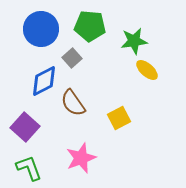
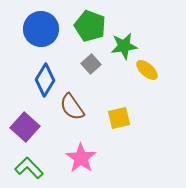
green pentagon: rotated 16 degrees clockwise
green star: moved 10 px left, 5 px down
gray square: moved 19 px right, 6 px down
blue diamond: moved 1 px right, 1 px up; rotated 32 degrees counterclockwise
brown semicircle: moved 1 px left, 4 px down
yellow square: rotated 15 degrees clockwise
pink star: rotated 16 degrees counterclockwise
green L-shape: rotated 24 degrees counterclockwise
